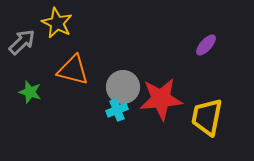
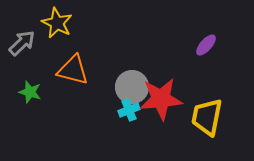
gray arrow: moved 1 px down
gray circle: moved 9 px right
cyan cross: moved 12 px right
